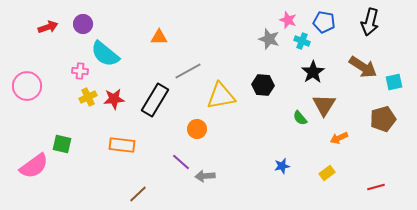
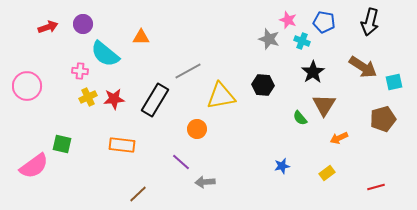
orange triangle: moved 18 px left
gray arrow: moved 6 px down
